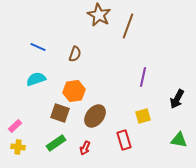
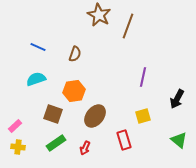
brown square: moved 7 px left, 1 px down
green triangle: rotated 30 degrees clockwise
